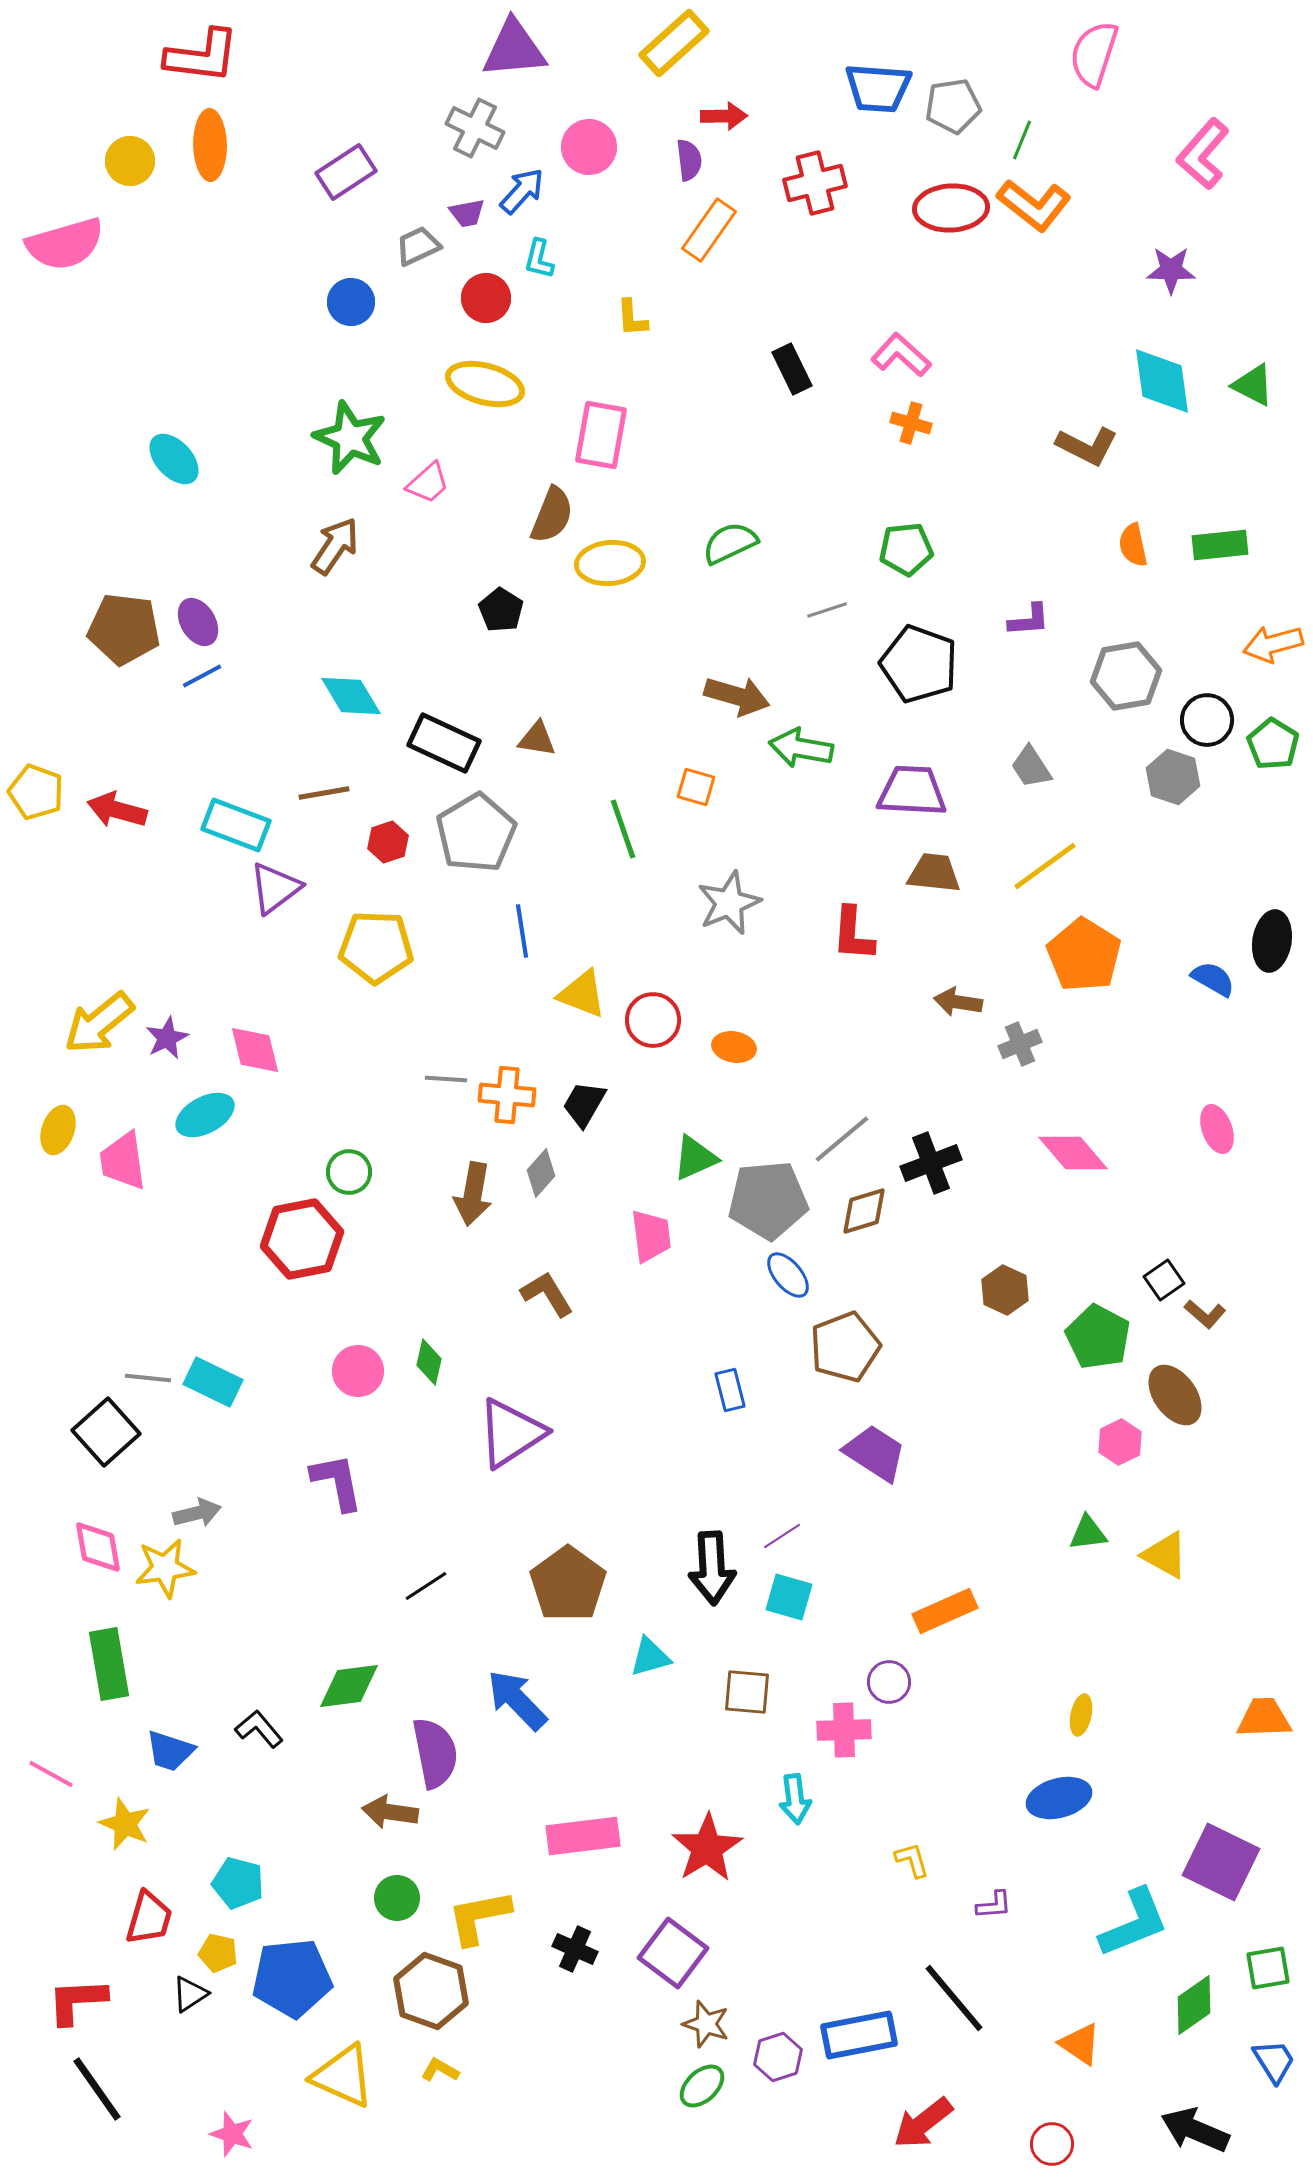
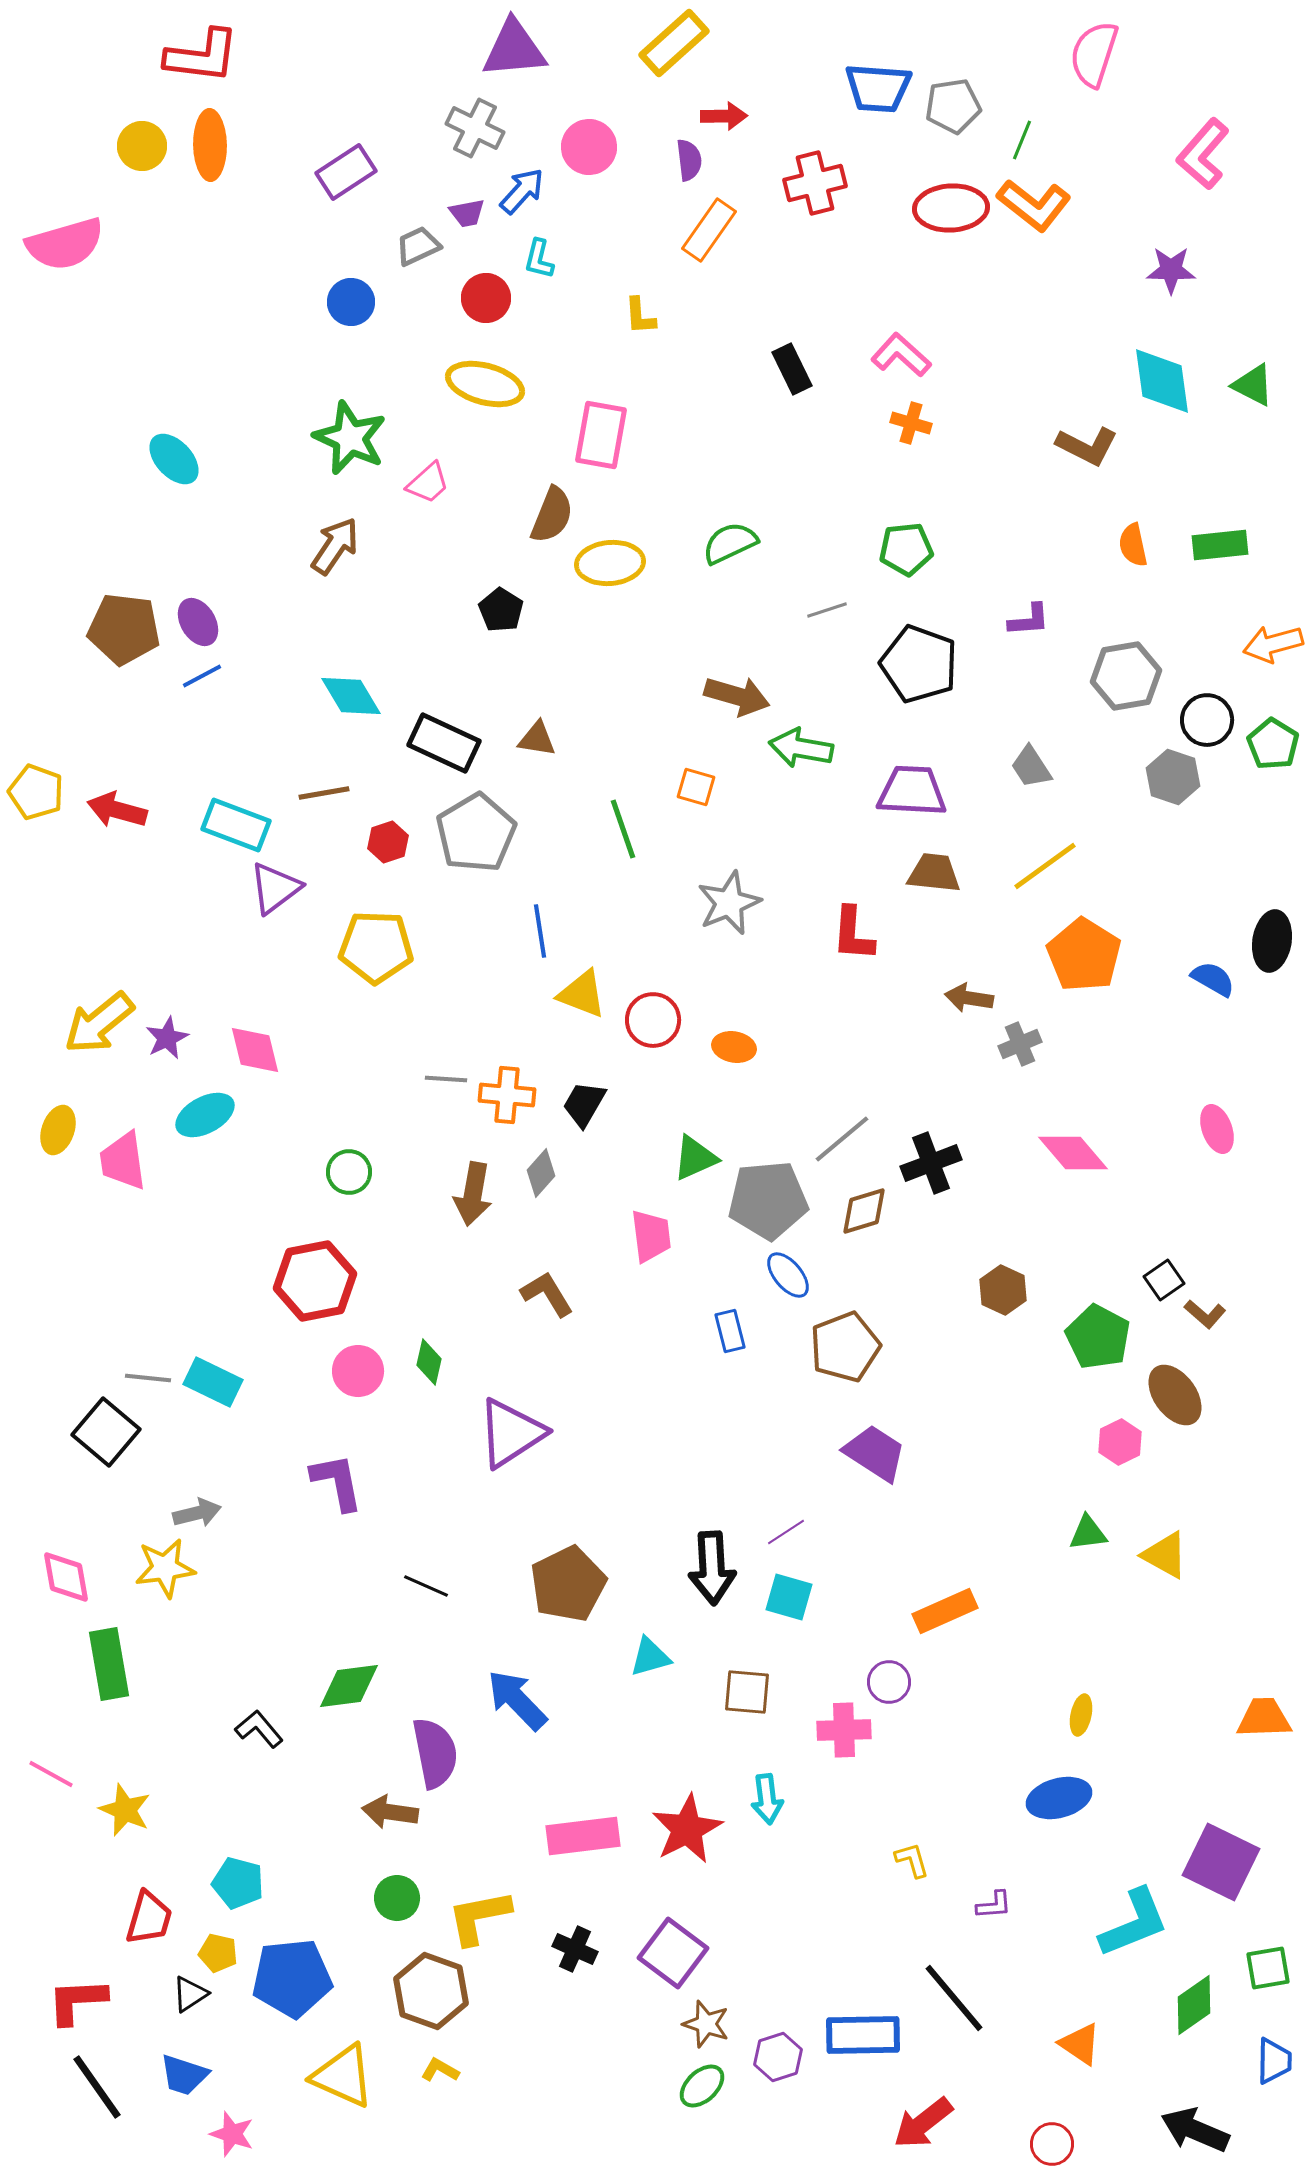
yellow circle at (130, 161): moved 12 px right, 15 px up
yellow L-shape at (632, 318): moved 8 px right, 2 px up
blue line at (522, 931): moved 18 px right
brown arrow at (958, 1002): moved 11 px right, 4 px up
red hexagon at (302, 1239): moved 13 px right, 42 px down
brown hexagon at (1005, 1290): moved 2 px left
blue rectangle at (730, 1390): moved 59 px up
black square at (106, 1432): rotated 8 degrees counterclockwise
purple line at (782, 1536): moved 4 px right, 4 px up
pink diamond at (98, 1547): moved 32 px left, 30 px down
brown pentagon at (568, 1584): rotated 10 degrees clockwise
black line at (426, 1586): rotated 57 degrees clockwise
blue trapezoid at (170, 1751): moved 14 px right, 324 px down
cyan arrow at (795, 1799): moved 28 px left
yellow star at (125, 1824): moved 14 px up
red star at (707, 1848): moved 20 px left, 19 px up; rotated 4 degrees clockwise
blue rectangle at (859, 2035): moved 4 px right; rotated 10 degrees clockwise
blue trapezoid at (1274, 2061): rotated 33 degrees clockwise
black line at (97, 2089): moved 2 px up
